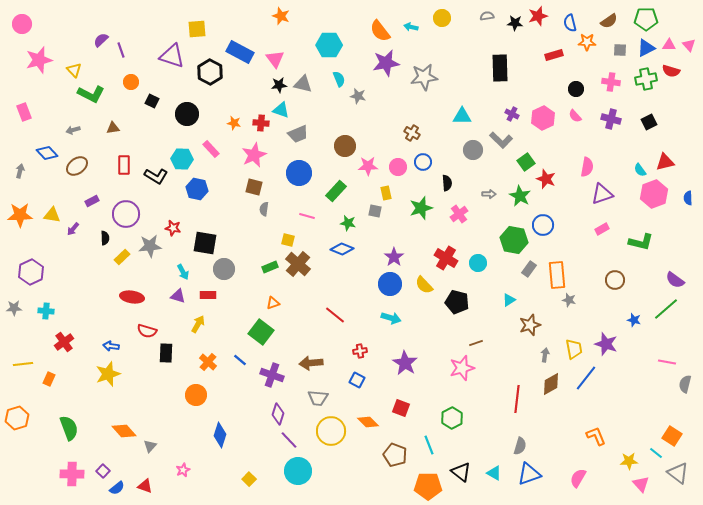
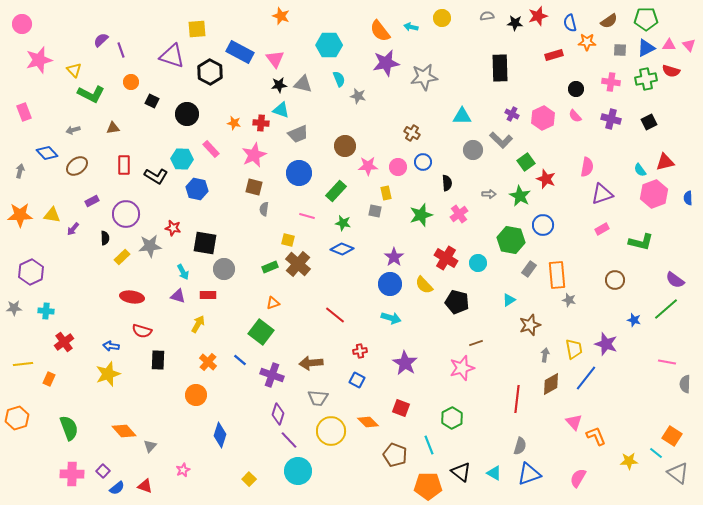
green star at (421, 208): moved 7 px down
green star at (348, 223): moved 5 px left
green hexagon at (514, 240): moved 3 px left
red semicircle at (147, 331): moved 5 px left
black rectangle at (166, 353): moved 8 px left, 7 px down
gray semicircle at (685, 384): rotated 12 degrees counterclockwise
pink triangle at (641, 484): moved 67 px left, 62 px up
